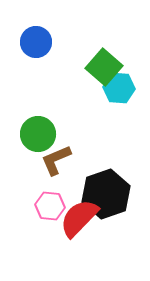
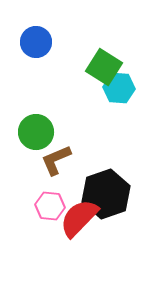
green square: rotated 9 degrees counterclockwise
green circle: moved 2 px left, 2 px up
